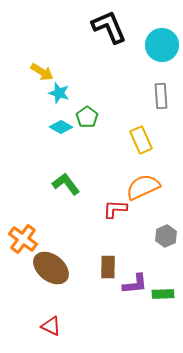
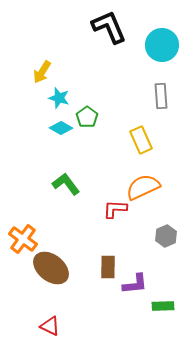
yellow arrow: rotated 90 degrees clockwise
cyan star: moved 5 px down
cyan diamond: moved 1 px down
green rectangle: moved 12 px down
red triangle: moved 1 px left
